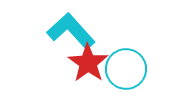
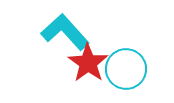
cyan L-shape: moved 6 px left, 1 px down
